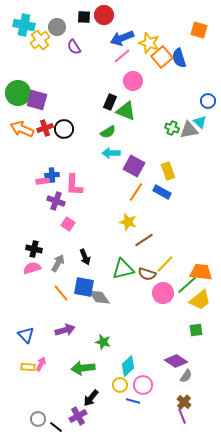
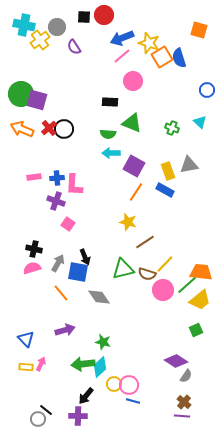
orange square at (162, 57): rotated 10 degrees clockwise
green circle at (18, 93): moved 3 px right, 1 px down
blue circle at (208, 101): moved 1 px left, 11 px up
black rectangle at (110, 102): rotated 70 degrees clockwise
green triangle at (126, 111): moved 6 px right, 12 px down
red cross at (45, 128): moved 4 px right; rotated 21 degrees counterclockwise
gray triangle at (189, 130): moved 35 px down
green semicircle at (108, 132): moved 2 px down; rotated 35 degrees clockwise
blue cross at (52, 175): moved 5 px right, 3 px down
pink rectangle at (43, 181): moved 9 px left, 4 px up
blue rectangle at (162, 192): moved 3 px right, 2 px up
brown line at (144, 240): moved 1 px right, 2 px down
blue square at (84, 287): moved 6 px left, 15 px up
pink circle at (163, 293): moved 3 px up
green square at (196, 330): rotated 16 degrees counterclockwise
blue triangle at (26, 335): moved 4 px down
cyan diamond at (128, 366): moved 28 px left, 1 px down
yellow rectangle at (28, 367): moved 2 px left
green arrow at (83, 368): moved 4 px up
yellow circle at (120, 385): moved 6 px left, 1 px up
pink circle at (143, 385): moved 14 px left
black arrow at (91, 398): moved 5 px left, 2 px up
purple cross at (78, 416): rotated 30 degrees clockwise
purple line at (182, 416): rotated 63 degrees counterclockwise
black line at (56, 427): moved 10 px left, 17 px up
